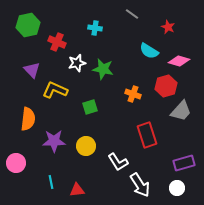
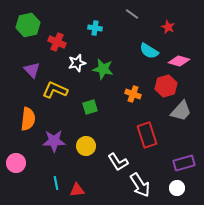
cyan line: moved 5 px right, 1 px down
